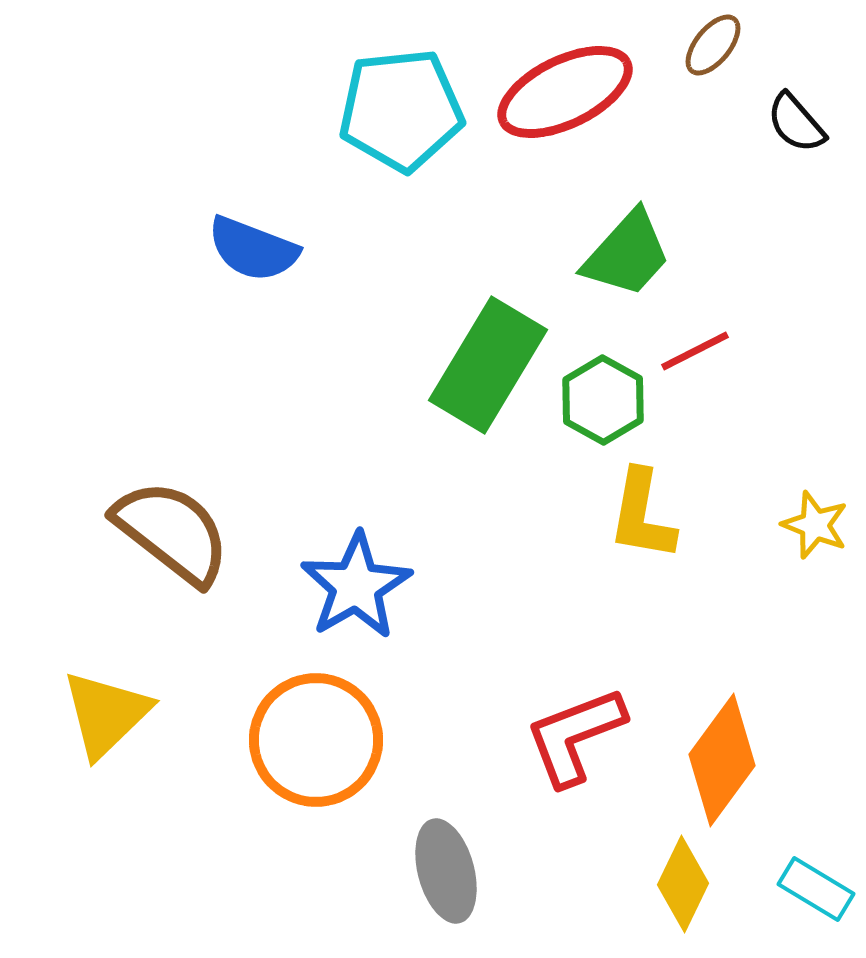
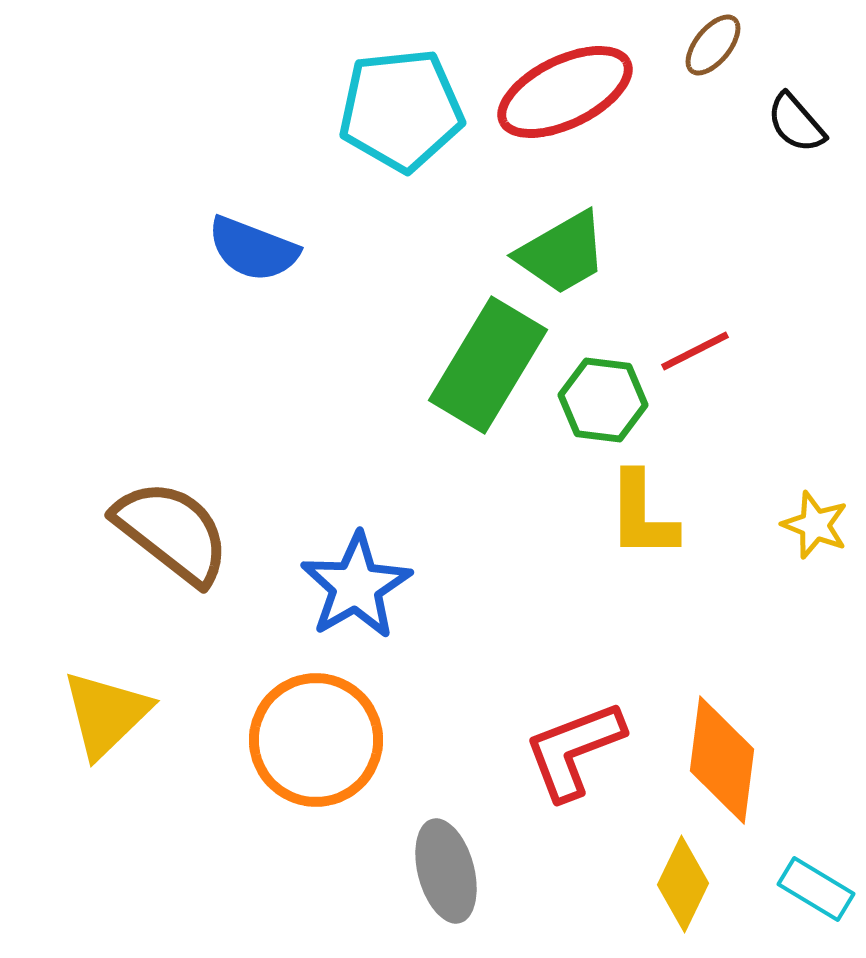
green trapezoid: moved 65 px left, 1 px up; rotated 18 degrees clockwise
green hexagon: rotated 22 degrees counterclockwise
yellow L-shape: rotated 10 degrees counterclockwise
red L-shape: moved 1 px left, 14 px down
orange diamond: rotated 29 degrees counterclockwise
